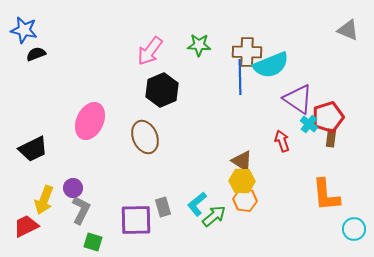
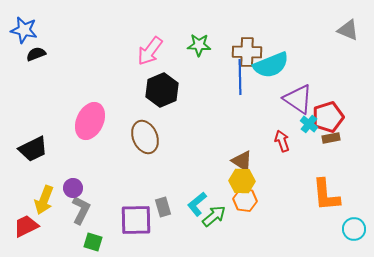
brown rectangle: rotated 72 degrees clockwise
